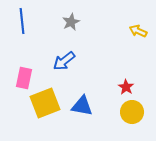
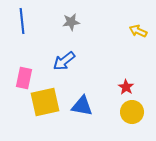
gray star: rotated 18 degrees clockwise
yellow square: moved 1 px up; rotated 8 degrees clockwise
